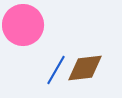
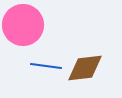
blue line: moved 10 px left, 4 px up; rotated 68 degrees clockwise
